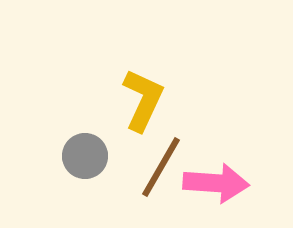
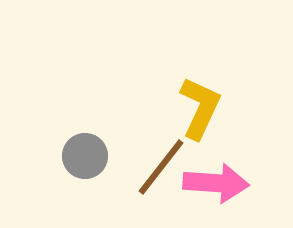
yellow L-shape: moved 57 px right, 8 px down
brown line: rotated 8 degrees clockwise
